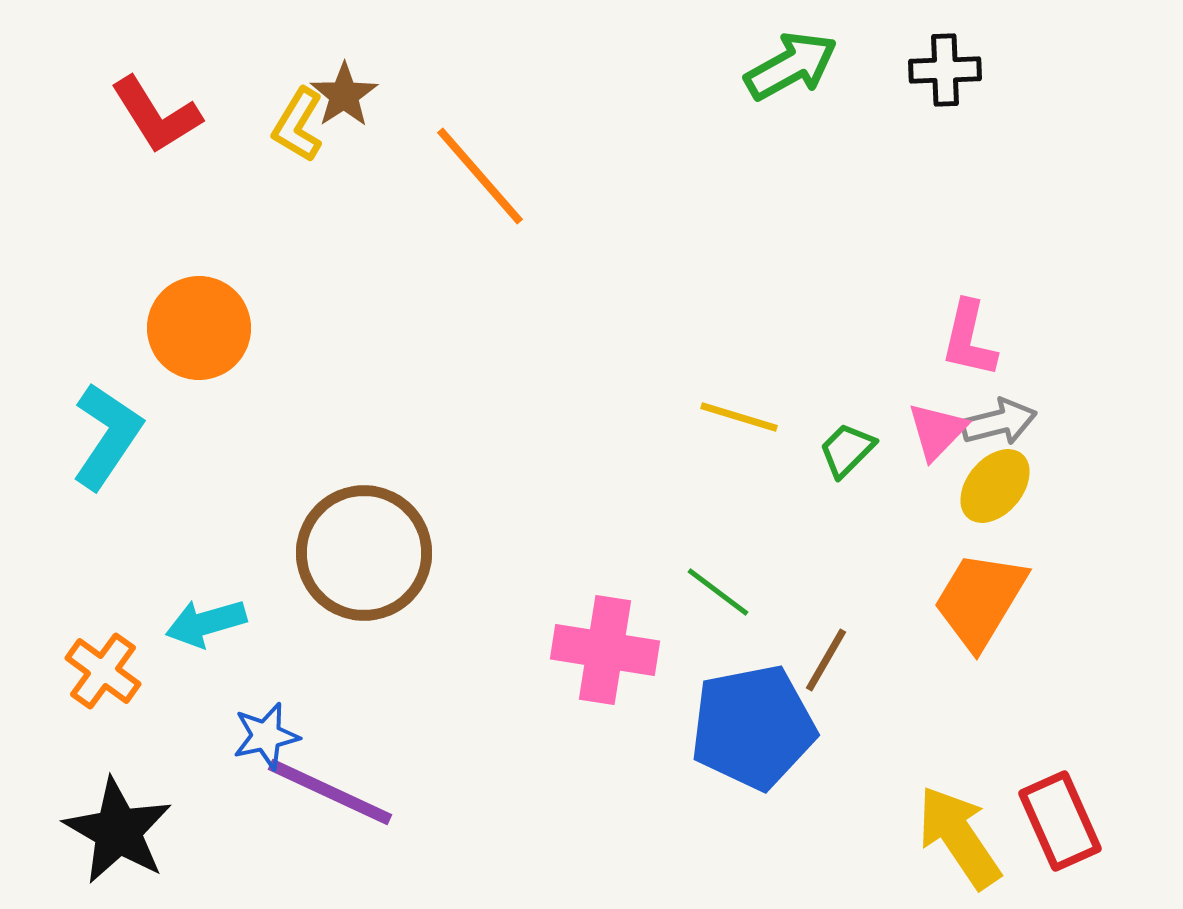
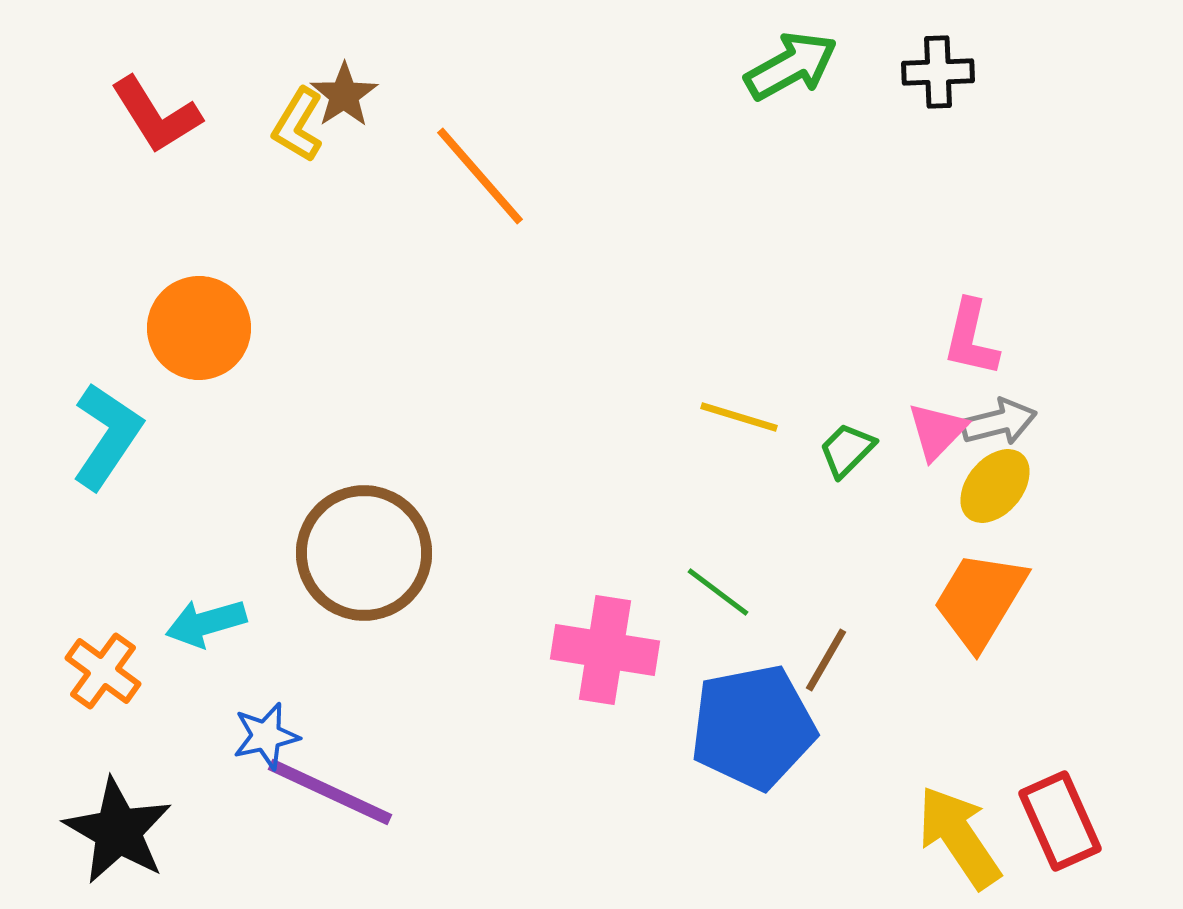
black cross: moved 7 px left, 2 px down
pink L-shape: moved 2 px right, 1 px up
